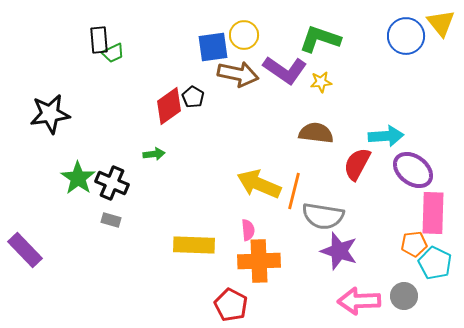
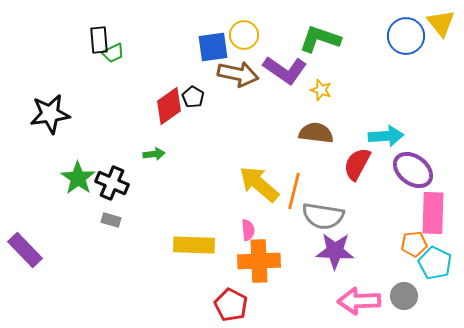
yellow star: moved 8 px down; rotated 25 degrees clockwise
yellow arrow: rotated 18 degrees clockwise
purple star: moved 4 px left; rotated 15 degrees counterclockwise
